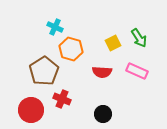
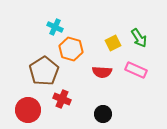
pink rectangle: moved 1 px left, 1 px up
red circle: moved 3 px left
